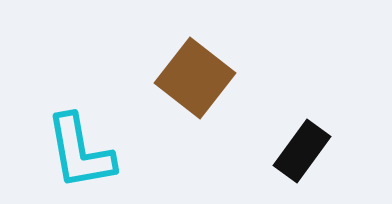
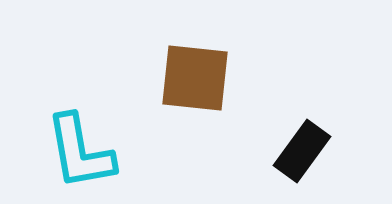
brown square: rotated 32 degrees counterclockwise
